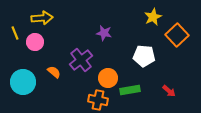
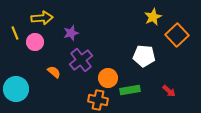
purple star: moved 33 px left; rotated 28 degrees counterclockwise
cyan circle: moved 7 px left, 7 px down
